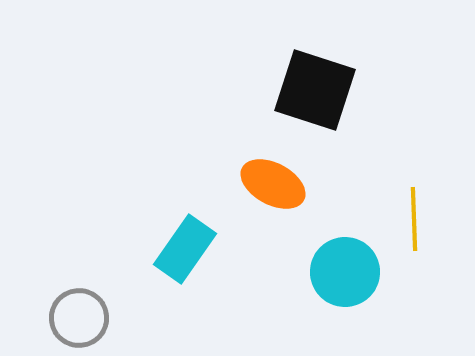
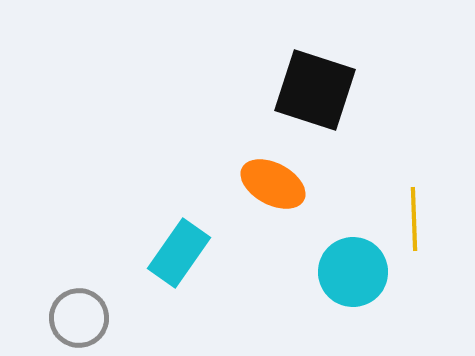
cyan rectangle: moved 6 px left, 4 px down
cyan circle: moved 8 px right
